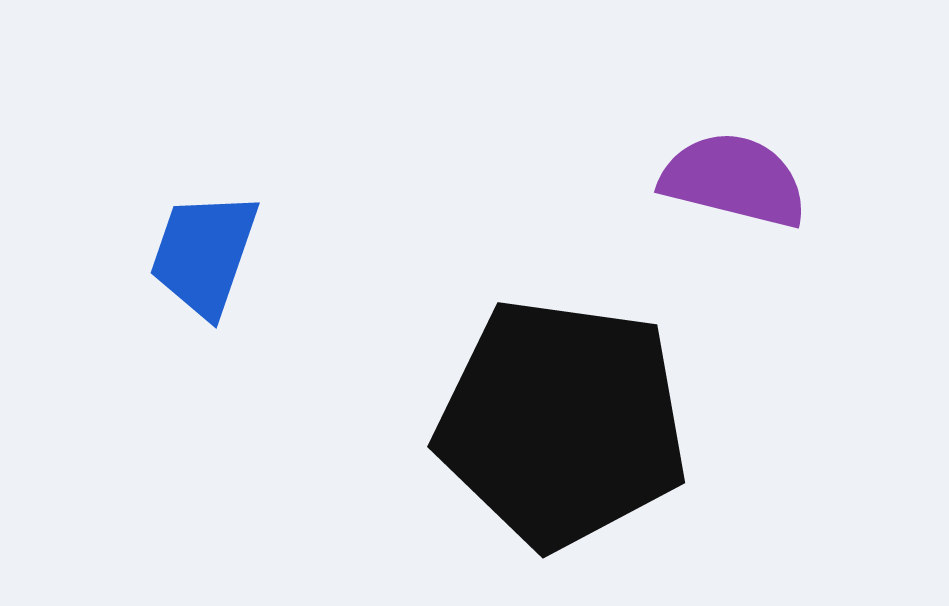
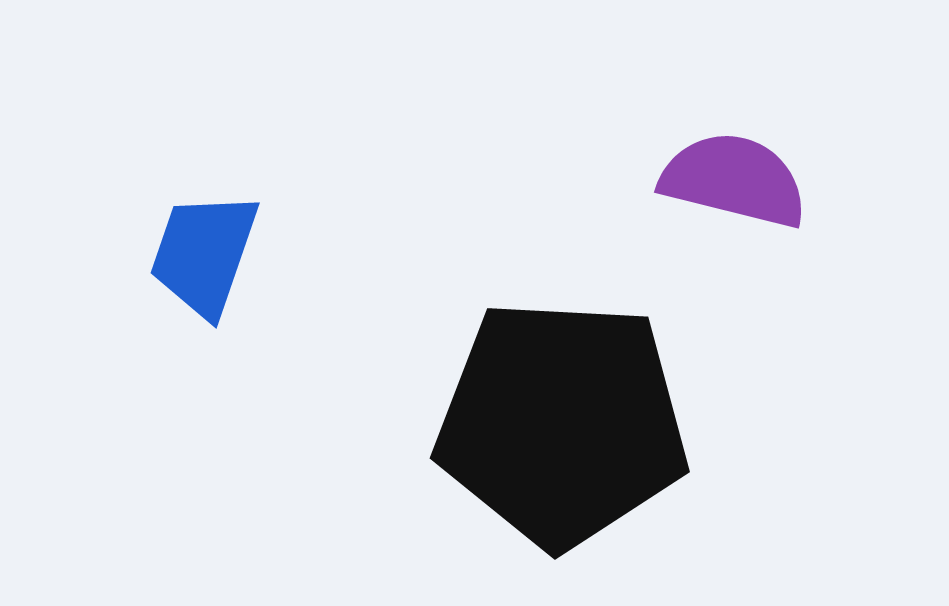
black pentagon: rotated 5 degrees counterclockwise
